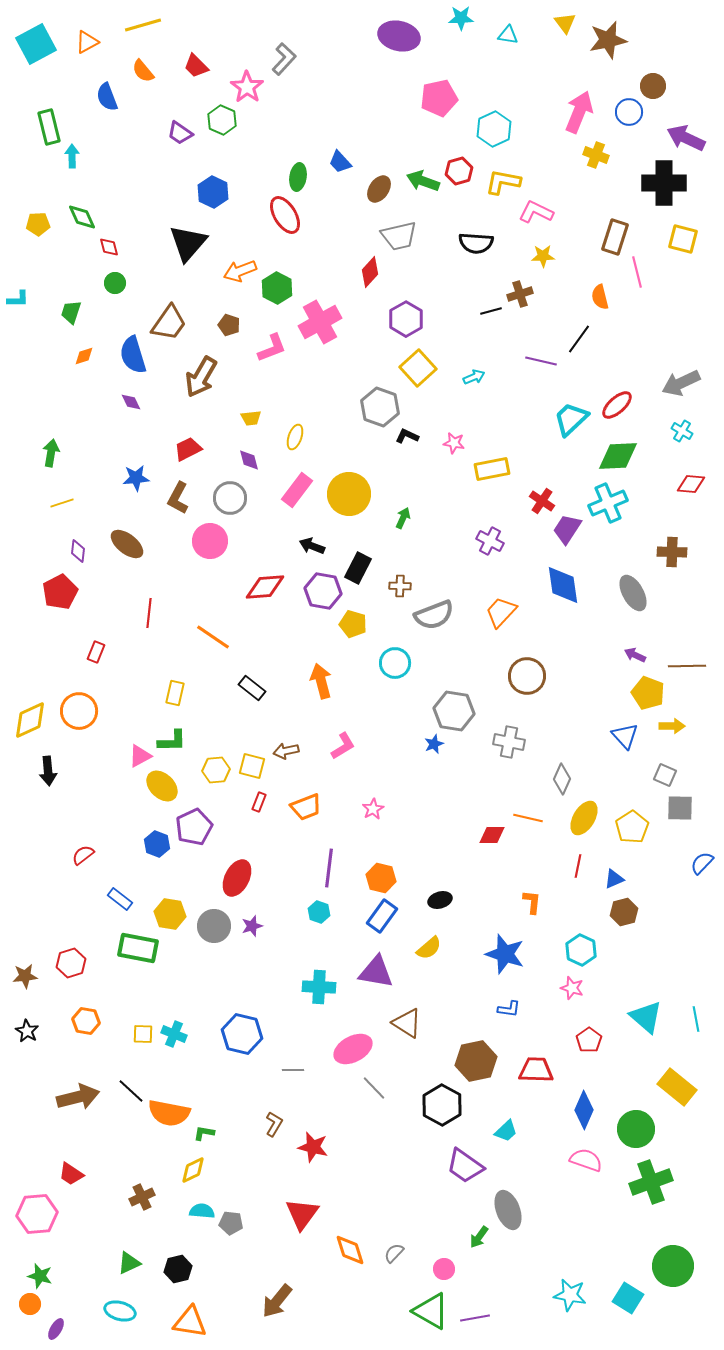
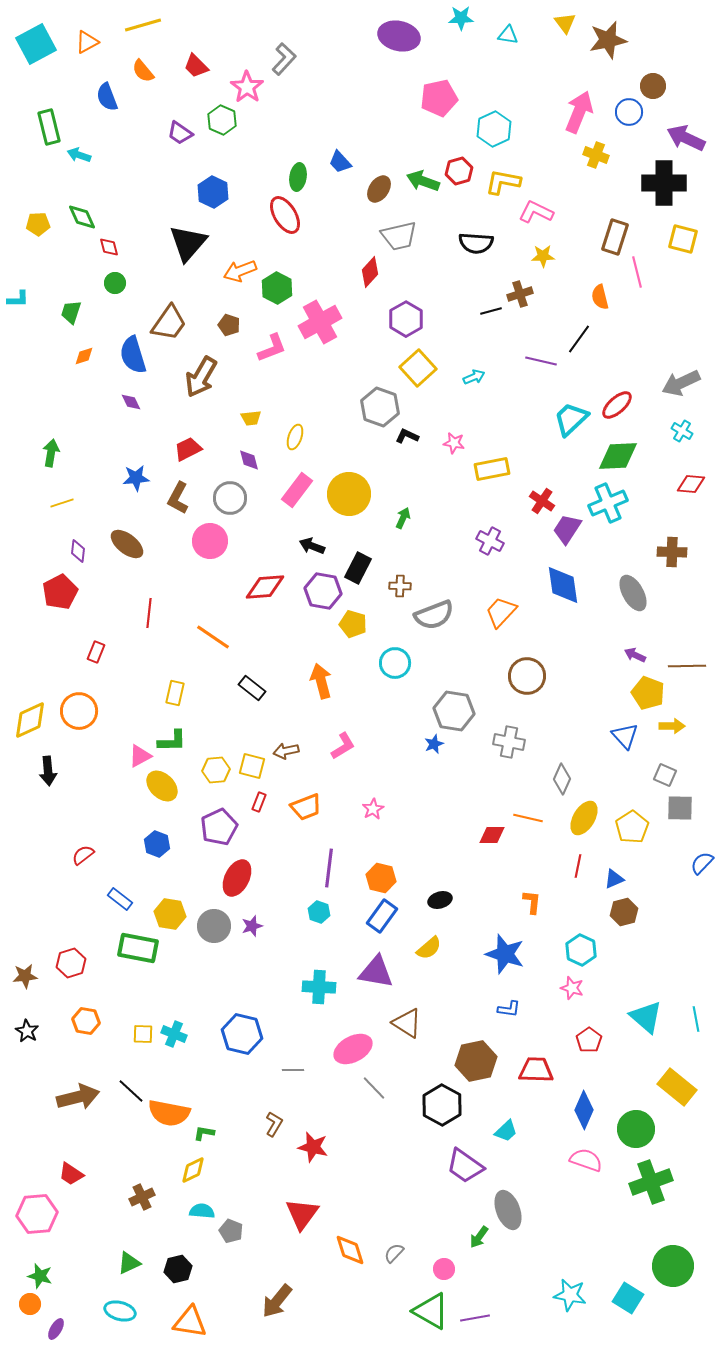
cyan arrow at (72, 156): moved 7 px right, 1 px up; rotated 70 degrees counterclockwise
purple pentagon at (194, 827): moved 25 px right
gray pentagon at (231, 1223): moved 8 px down; rotated 15 degrees clockwise
